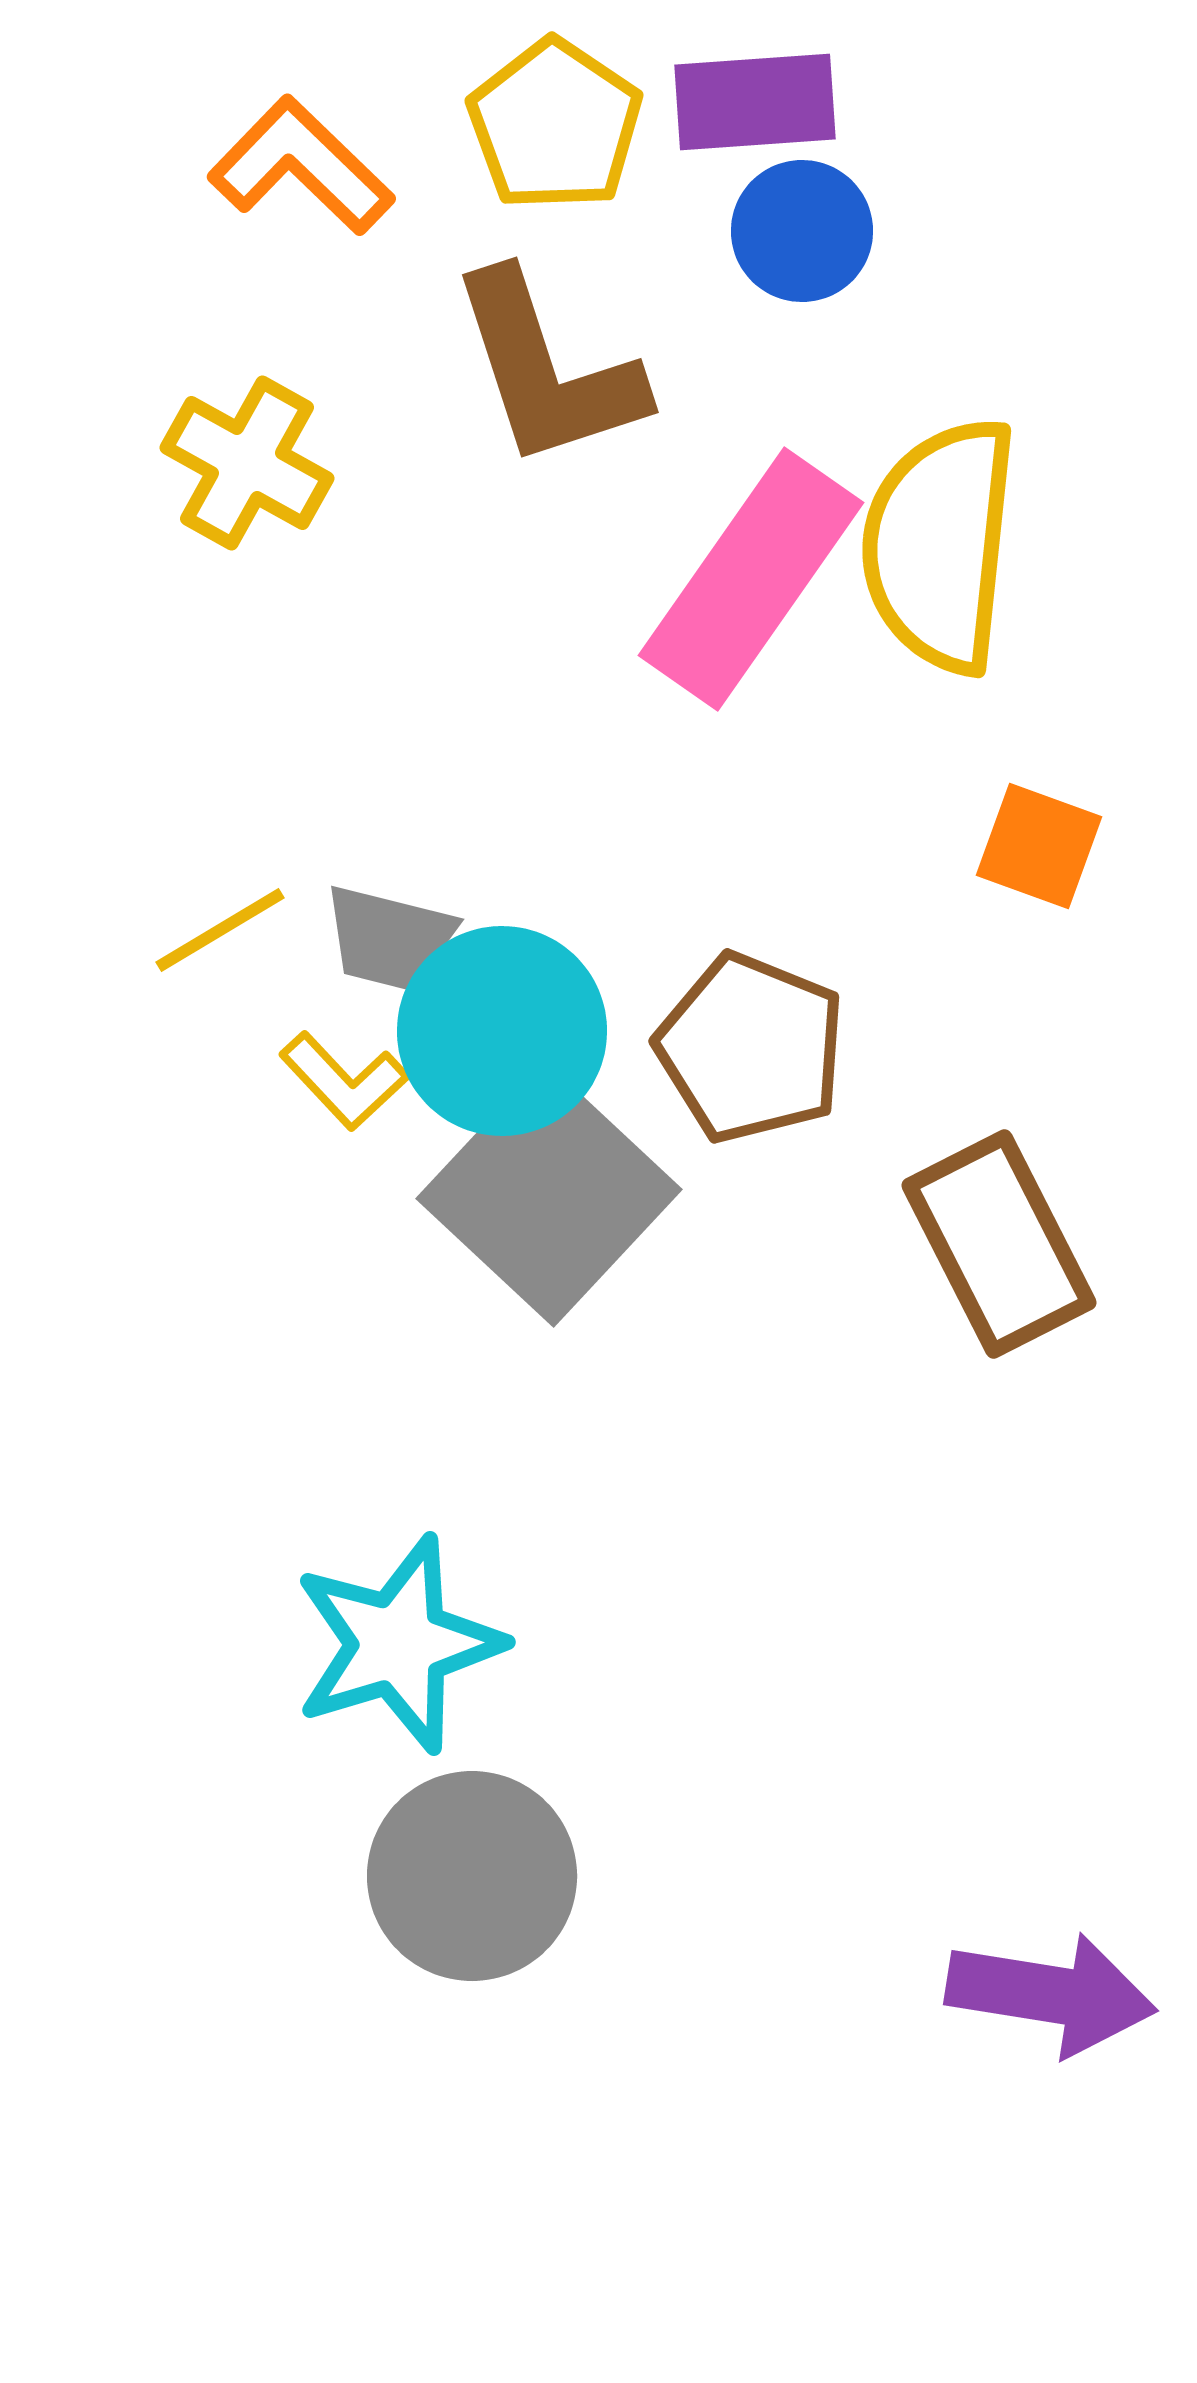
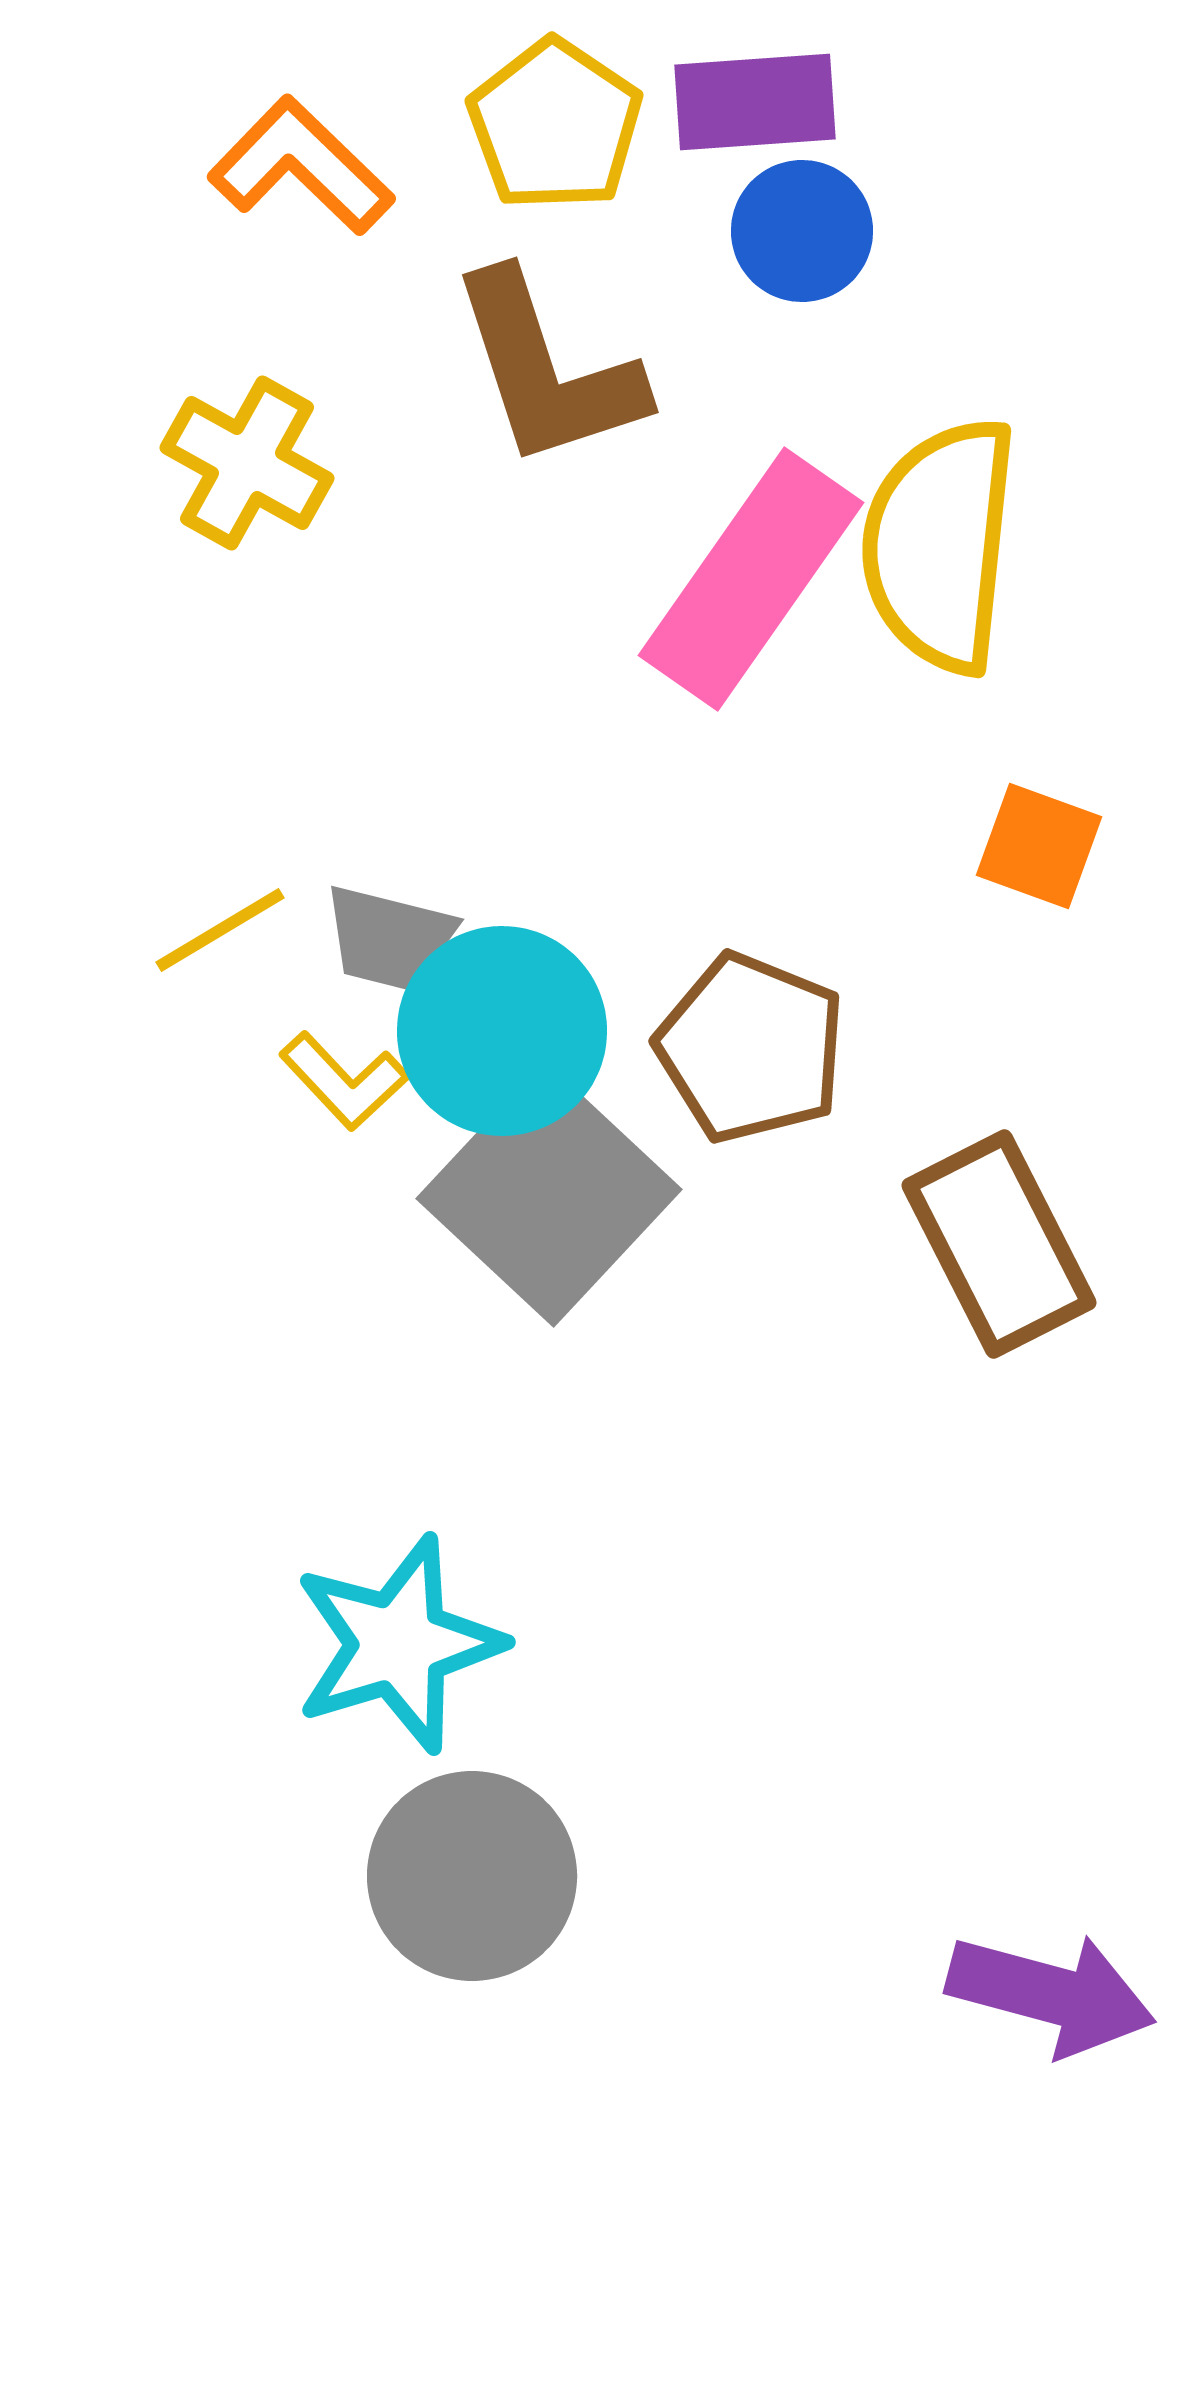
purple arrow: rotated 6 degrees clockwise
